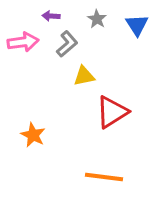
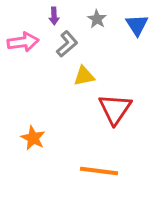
purple arrow: moved 3 px right; rotated 96 degrees counterclockwise
red triangle: moved 3 px right, 3 px up; rotated 24 degrees counterclockwise
orange star: moved 3 px down
orange line: moved 5 px left, 6 px up
